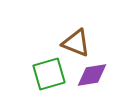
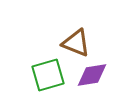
green square: moved 1 px left, 1 px down
